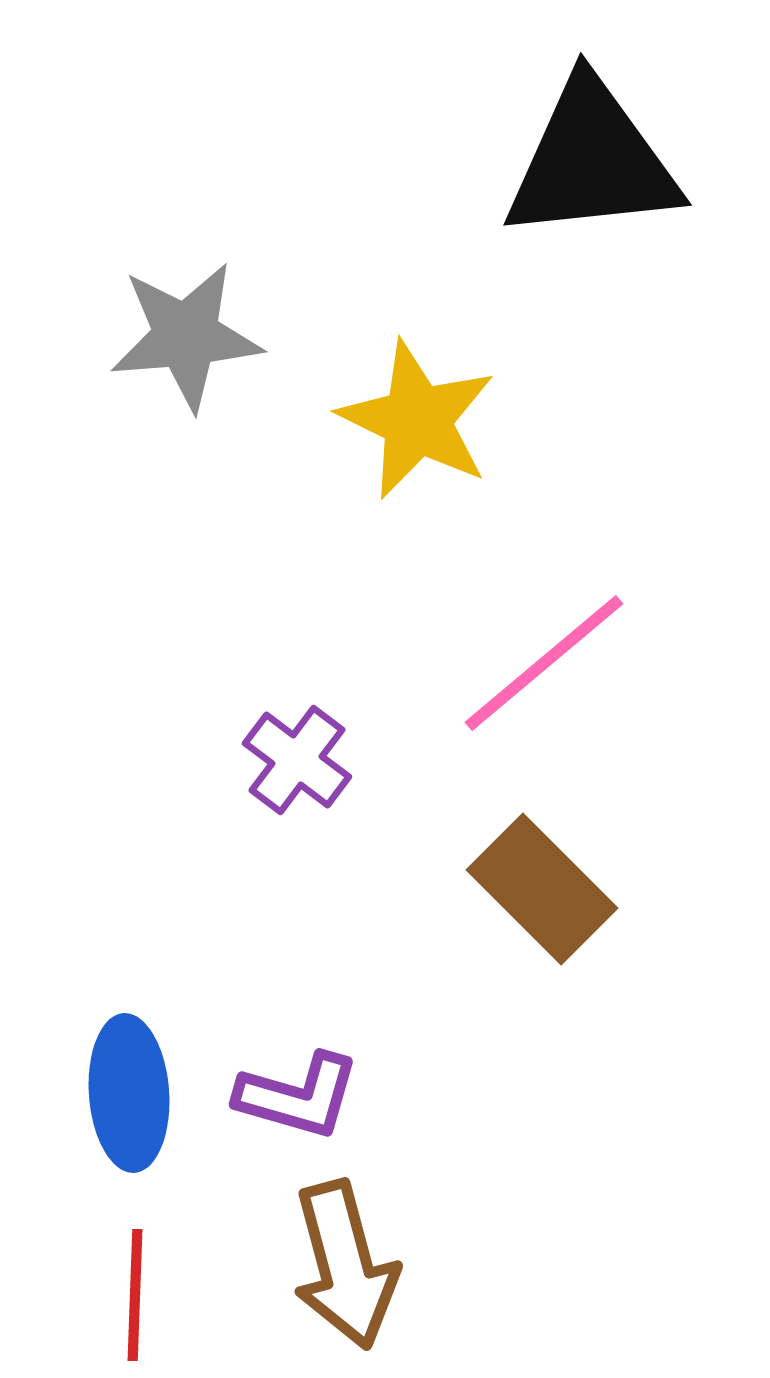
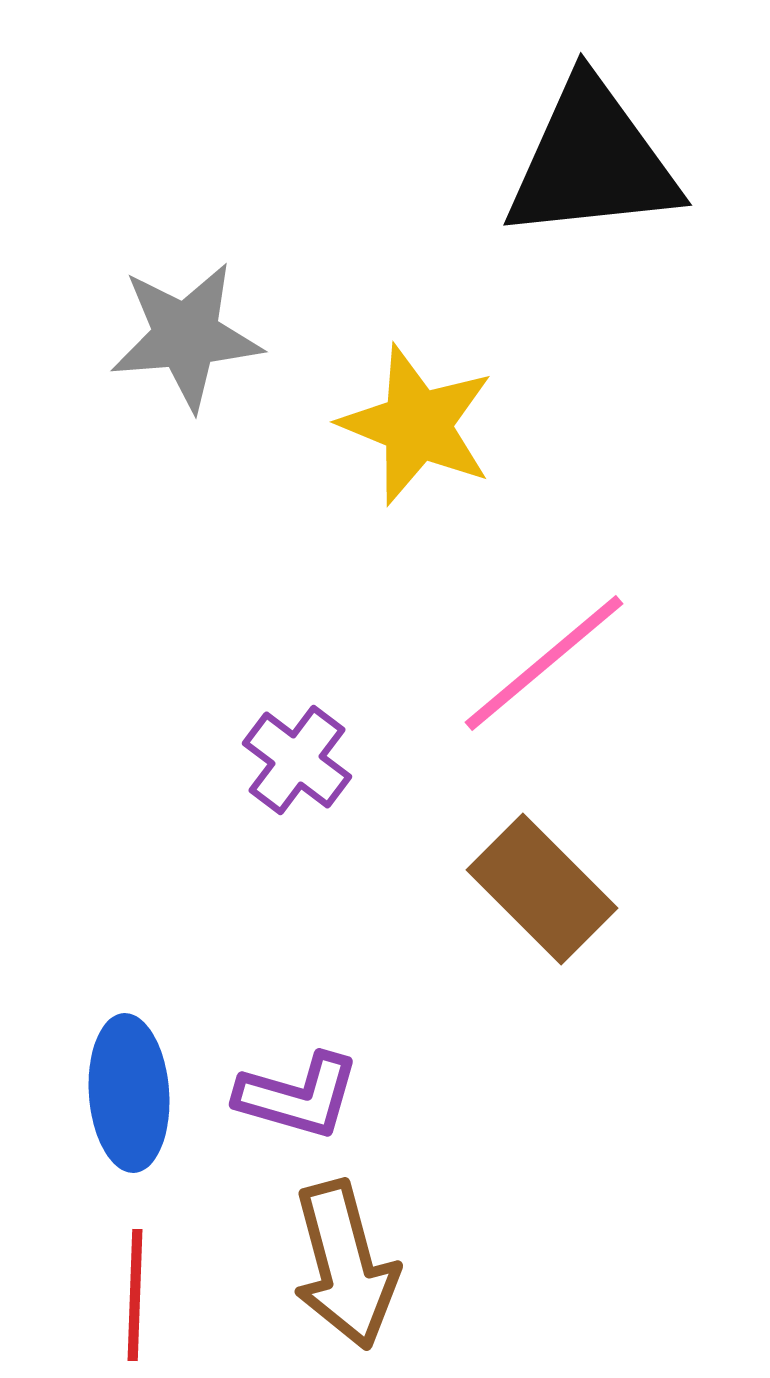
yellow star: moved 5 px down; rotated 4 degrees counterclockwise
